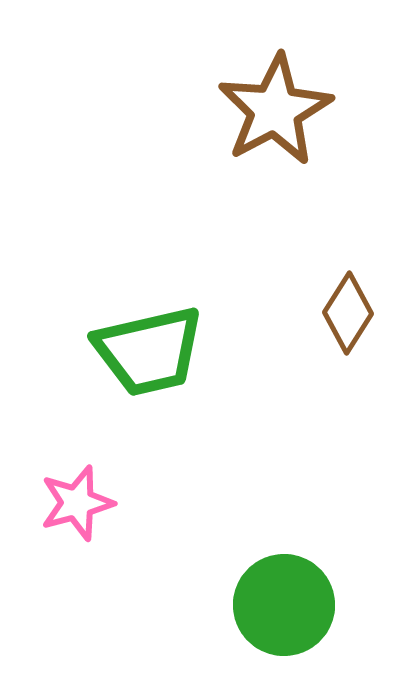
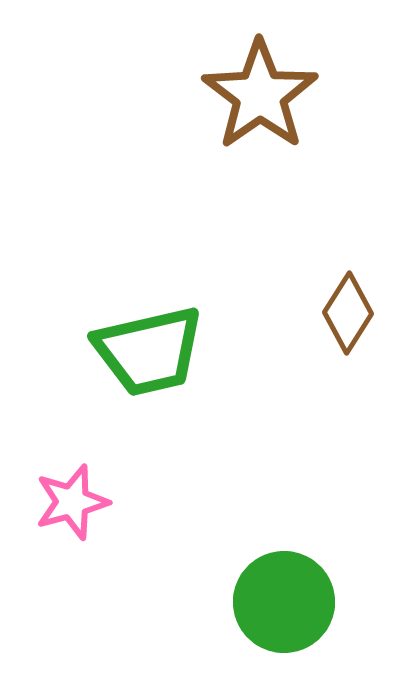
brown star: moved 15 px left, 15 px up; rotated 7 degrees counterclockwise
pink star: moved 5 px left, 1 px up
green circle: moved 3 px up
